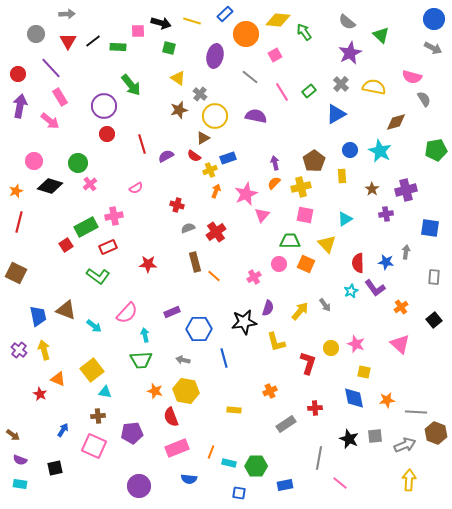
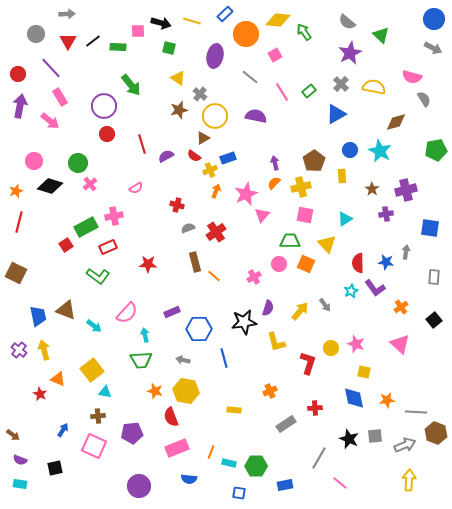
gray line at (319, 458): rotated 20 degrees clockwise
